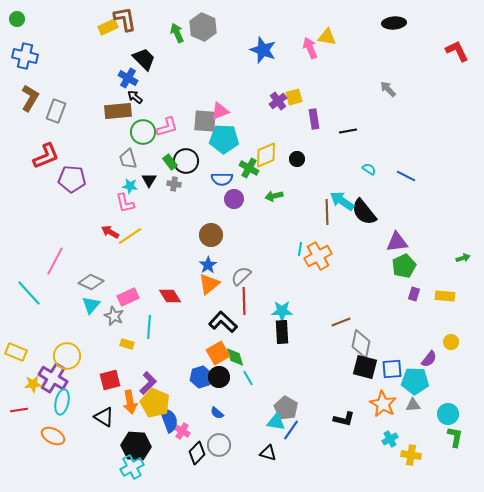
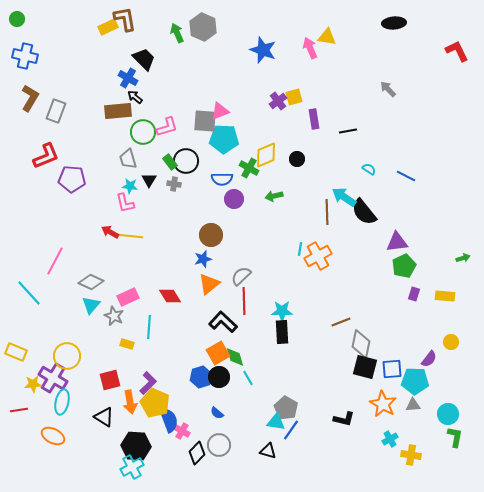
cyan arrow at (342, 201): moved 2 px right, 4 px up
yellow line at (130, 236): rotated 40 degrees clockwise
blue star at (208, 265): moved 5 px left, 6 px up; rotated 18 degrees clockwise
black triangle at (268, 453): moved 2 px up
